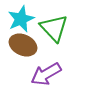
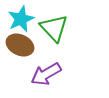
brown ellipse: moved 3 px left
